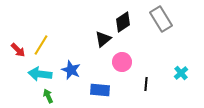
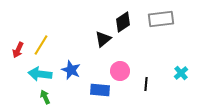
gray rectangle: rotated 65 degrees counterclockwise
red arrow: rotated 70 degrees clockwise
pink circle: moved 2 px left, 9 px down
green arrow: moved 3 px left, 1 px down
